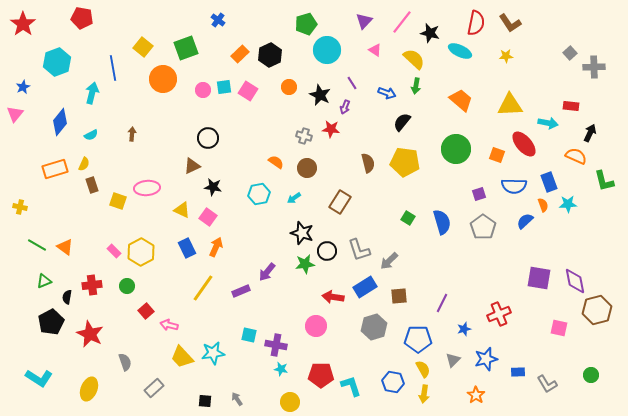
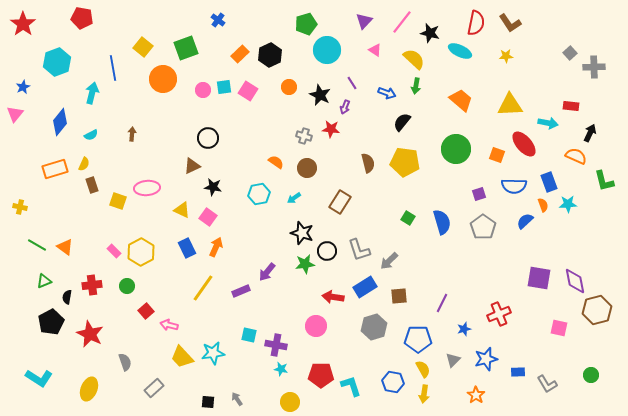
black square at (205, 401): moved 3 px right, 1 px down
